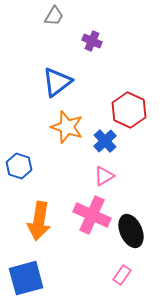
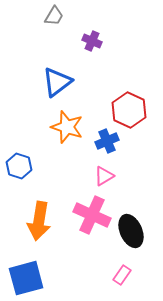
blue cross: moved 2 px right; rotated 20 degrees clockwise
